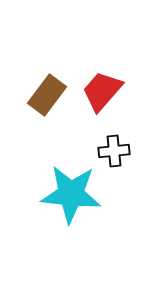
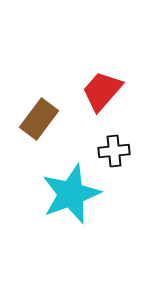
brown rectangle: moved 8 px left, 24 px down
cyan star: rotated 26 degrees counterclockwise
